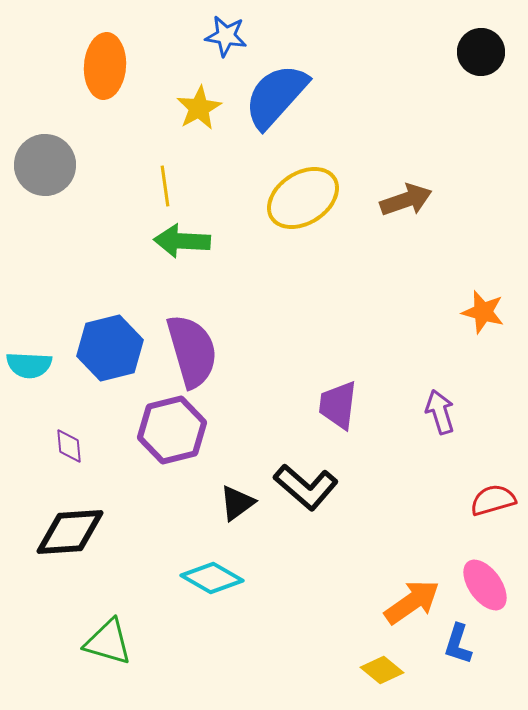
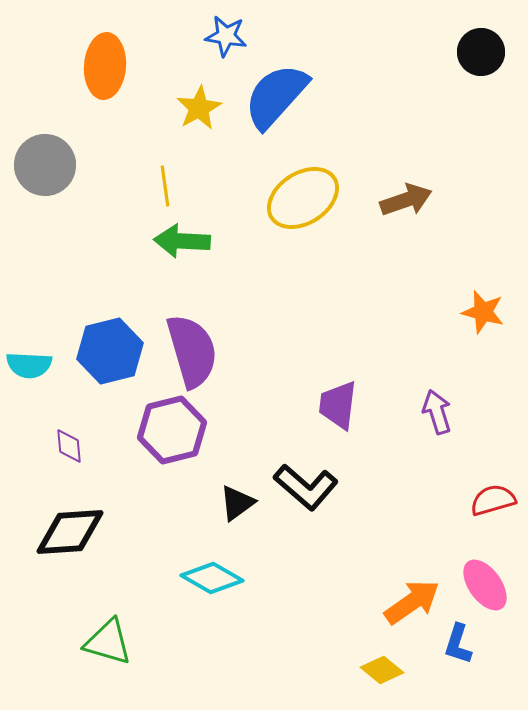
blue hexagon: moved 3 px down
purple arrow: moved 3 px left
